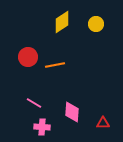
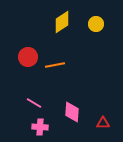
pink cross: moved 2 px left
